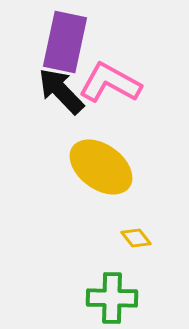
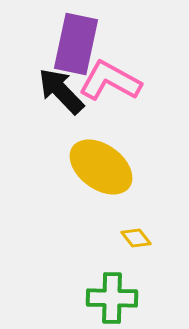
purple rectangle: moved 11 px right, 2 px down
pink L-shape: moved 2 px up
